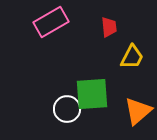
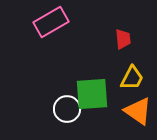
red trapezoid: moved 14 px right, 12 px down
yellow trapezoid: moved 21 px down
orange triangle: rotated 44 degrees counterclockwise
